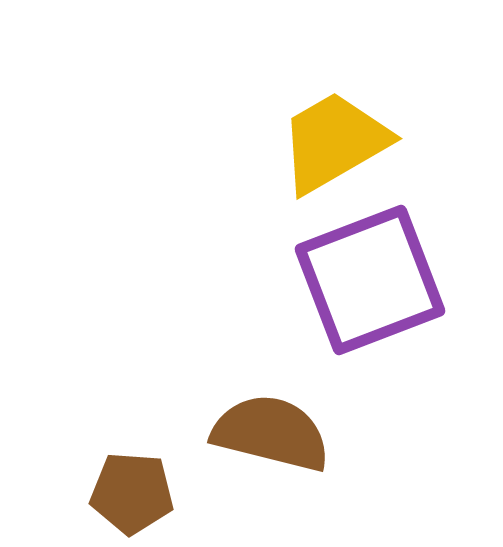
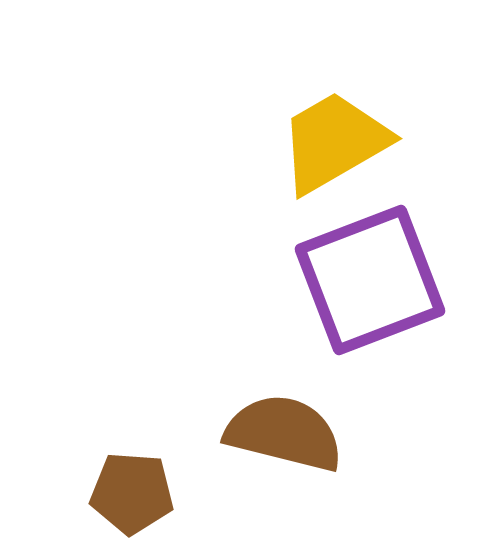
brown semicircle: moved 13 px right
